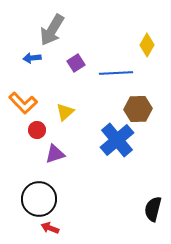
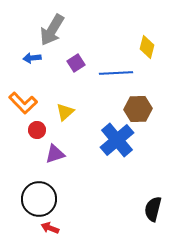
yellow diamond: moved 2 px down; rotated 15 degrees counterclockwise
